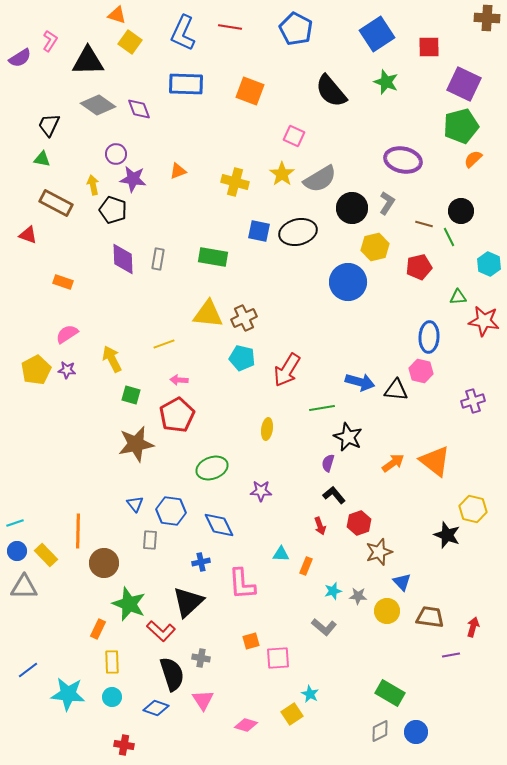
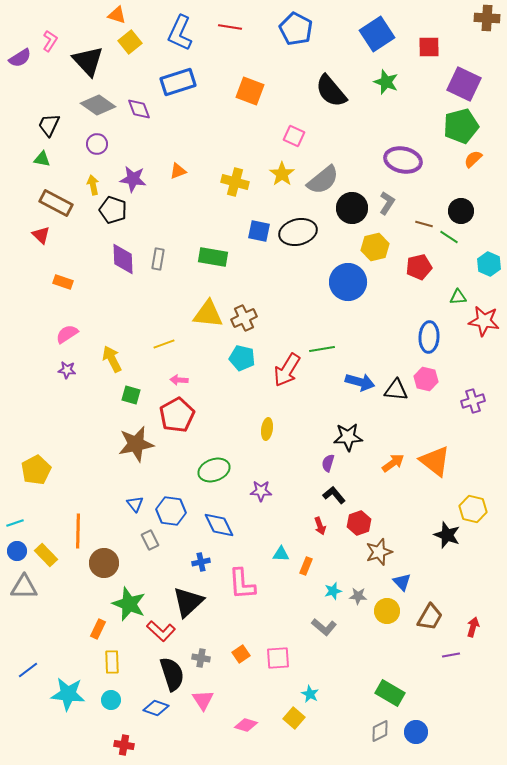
blue L-shape at (183, 33): moved 3 px left
yellow square at (130, 42): rotated 15 degrees clockwise
black triangle at (88, 61): rotated 48 degrees clockwise
blue rectangle at (186, 84): moved 8 px left, 2 px up; rotated 20 degrees counterclockwise
purple circle at (116, 154): moved 19 px left, 10 px up
gray semicircle at (320, 179): moved 3 px right, 1 px down; rotated 8 degrees counterclockwise
red triangle at (28, 235): moved 13 px right; rotated 24 degrees clockwise
green line at (449, 237): rotated 30 degrees counterclockwise
yellow pentagon at (36, 370): moved 100 px down
pink hexagon at (421, 371): moved 5 px right, 8 px down
green line at (322, 408): moved 59 px up
black star at (348, 437): rotated 28 degrees counterclockwise
green ellipse at (212, 468): moved 2 px right, 2 px down
gray rectangle at (150, 540): rotated 30 degrees counterclockwise
brown trapezoid at (430, 617): rotated 112 degrees clockwise
orange square at (251, 641): moved 10 px left, 13 px down; rotated 18 degrees counterclockwise
cyan circle at (112, 697): moved 1 px left, 3 px down
yellow square at (292, 714): moved 2 px right, 4 px down; rotated 15 degrees counterclockwise
